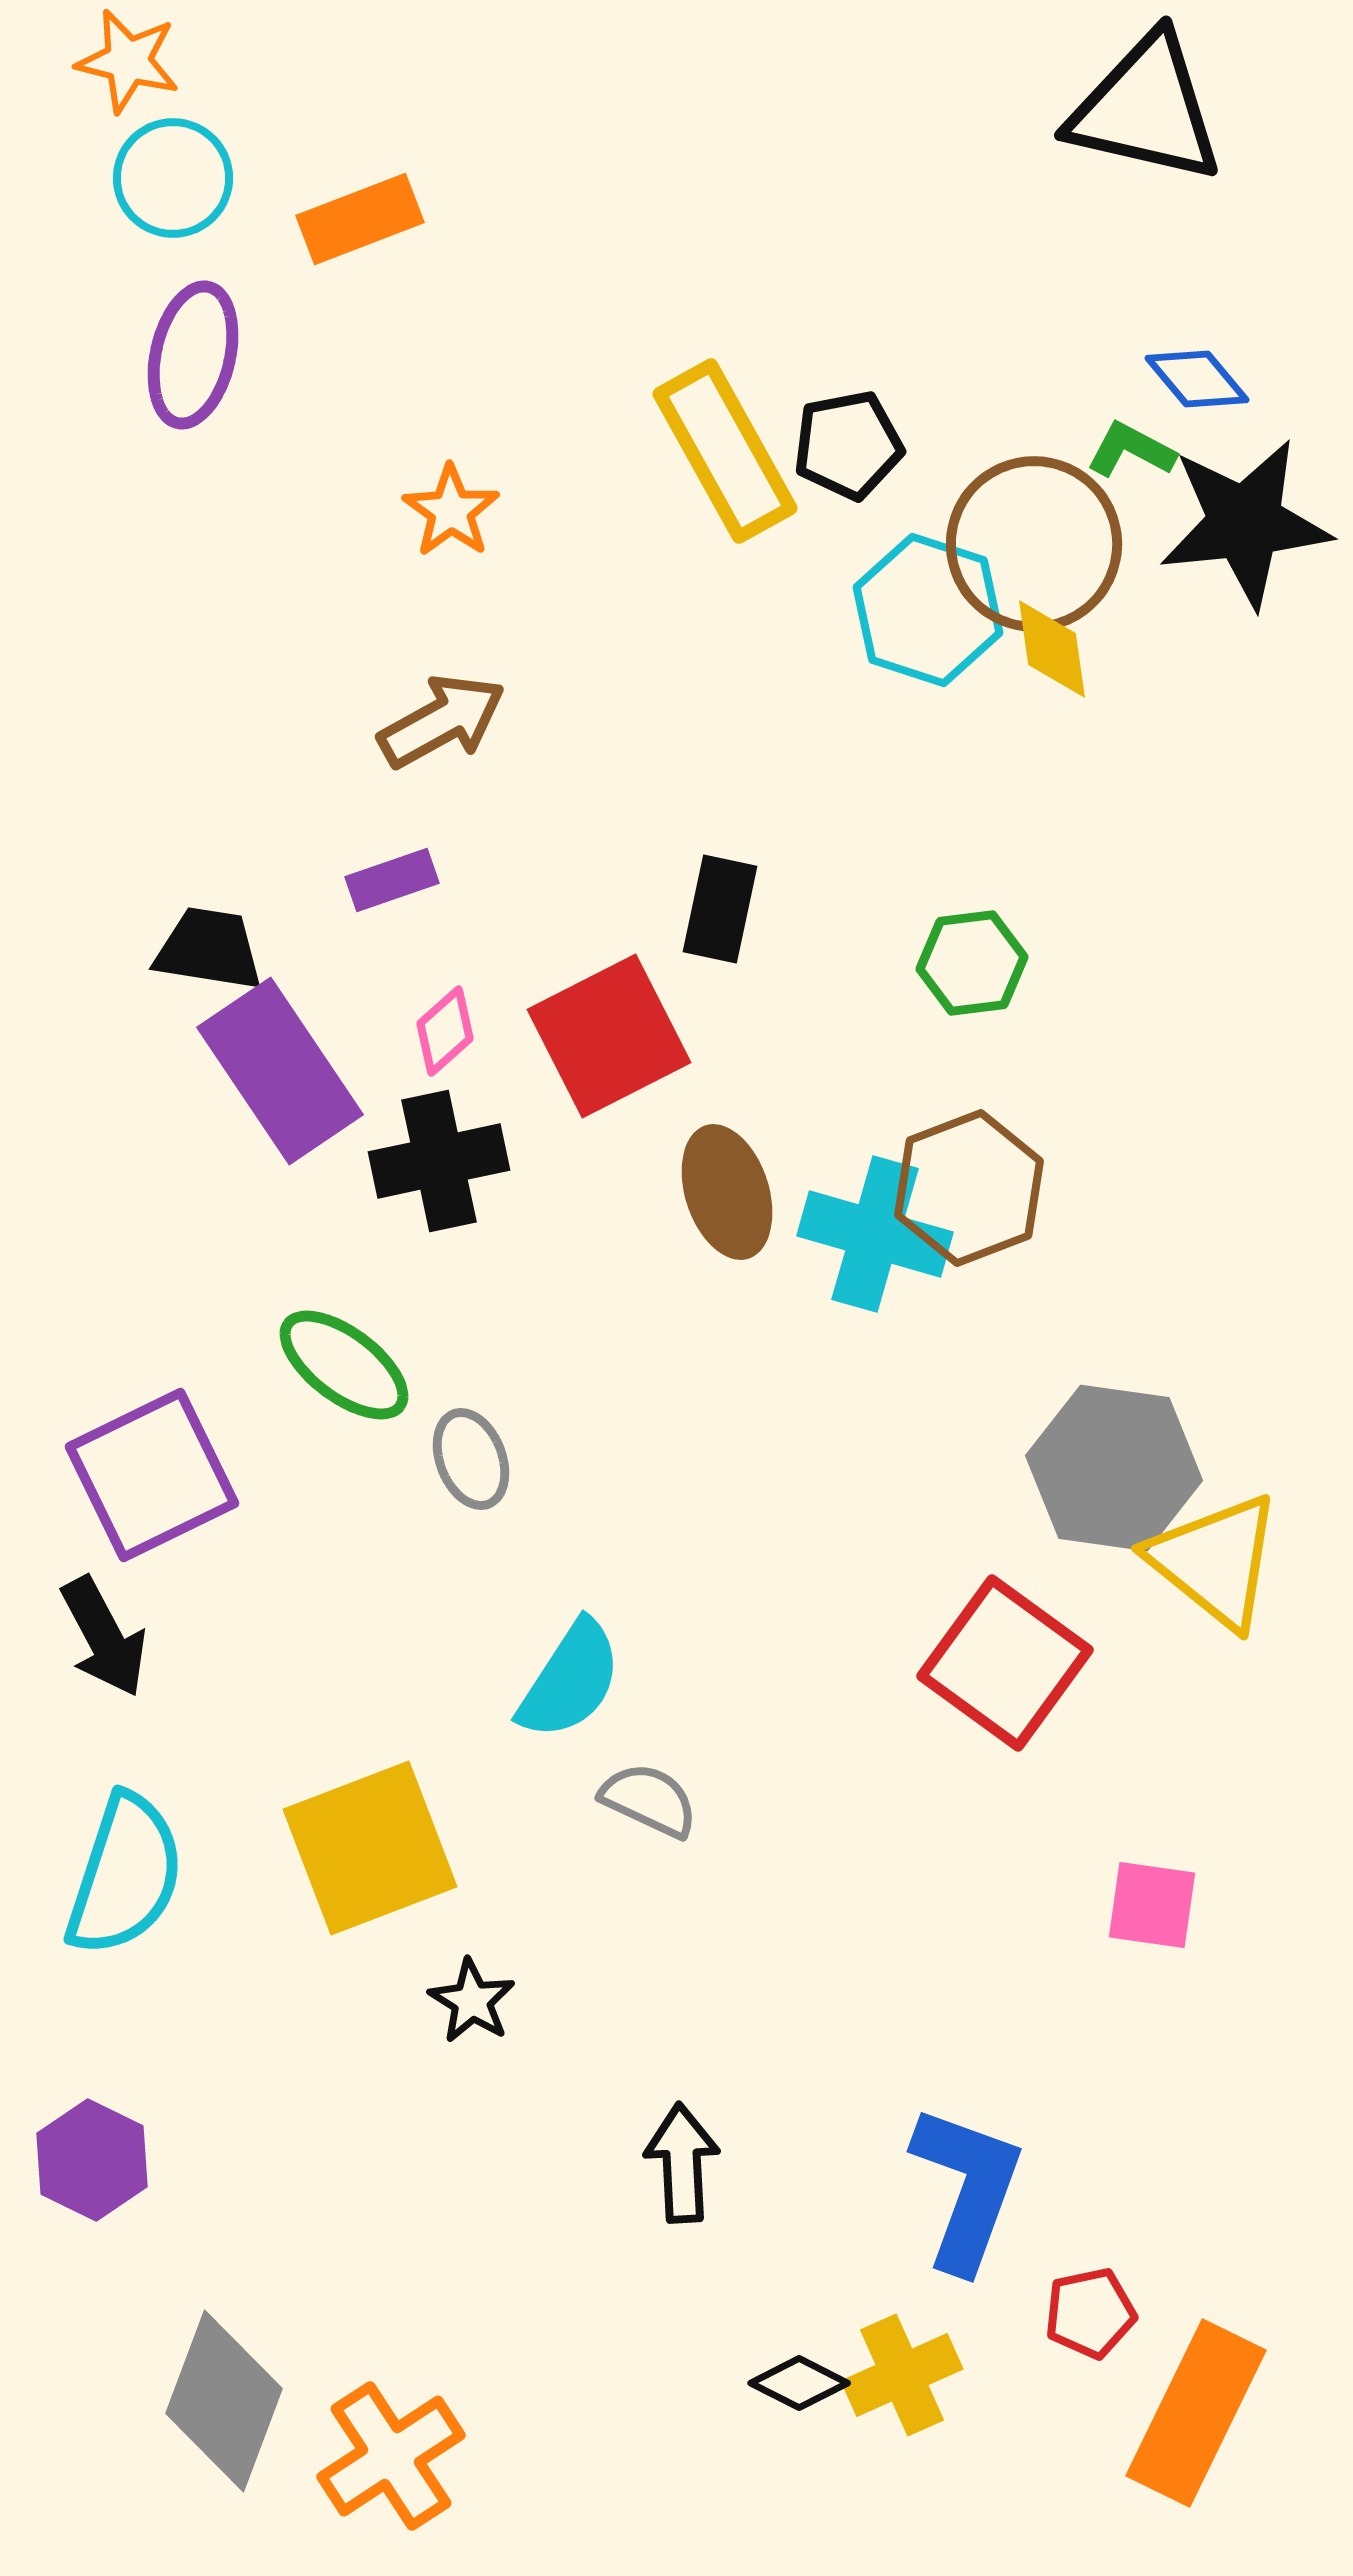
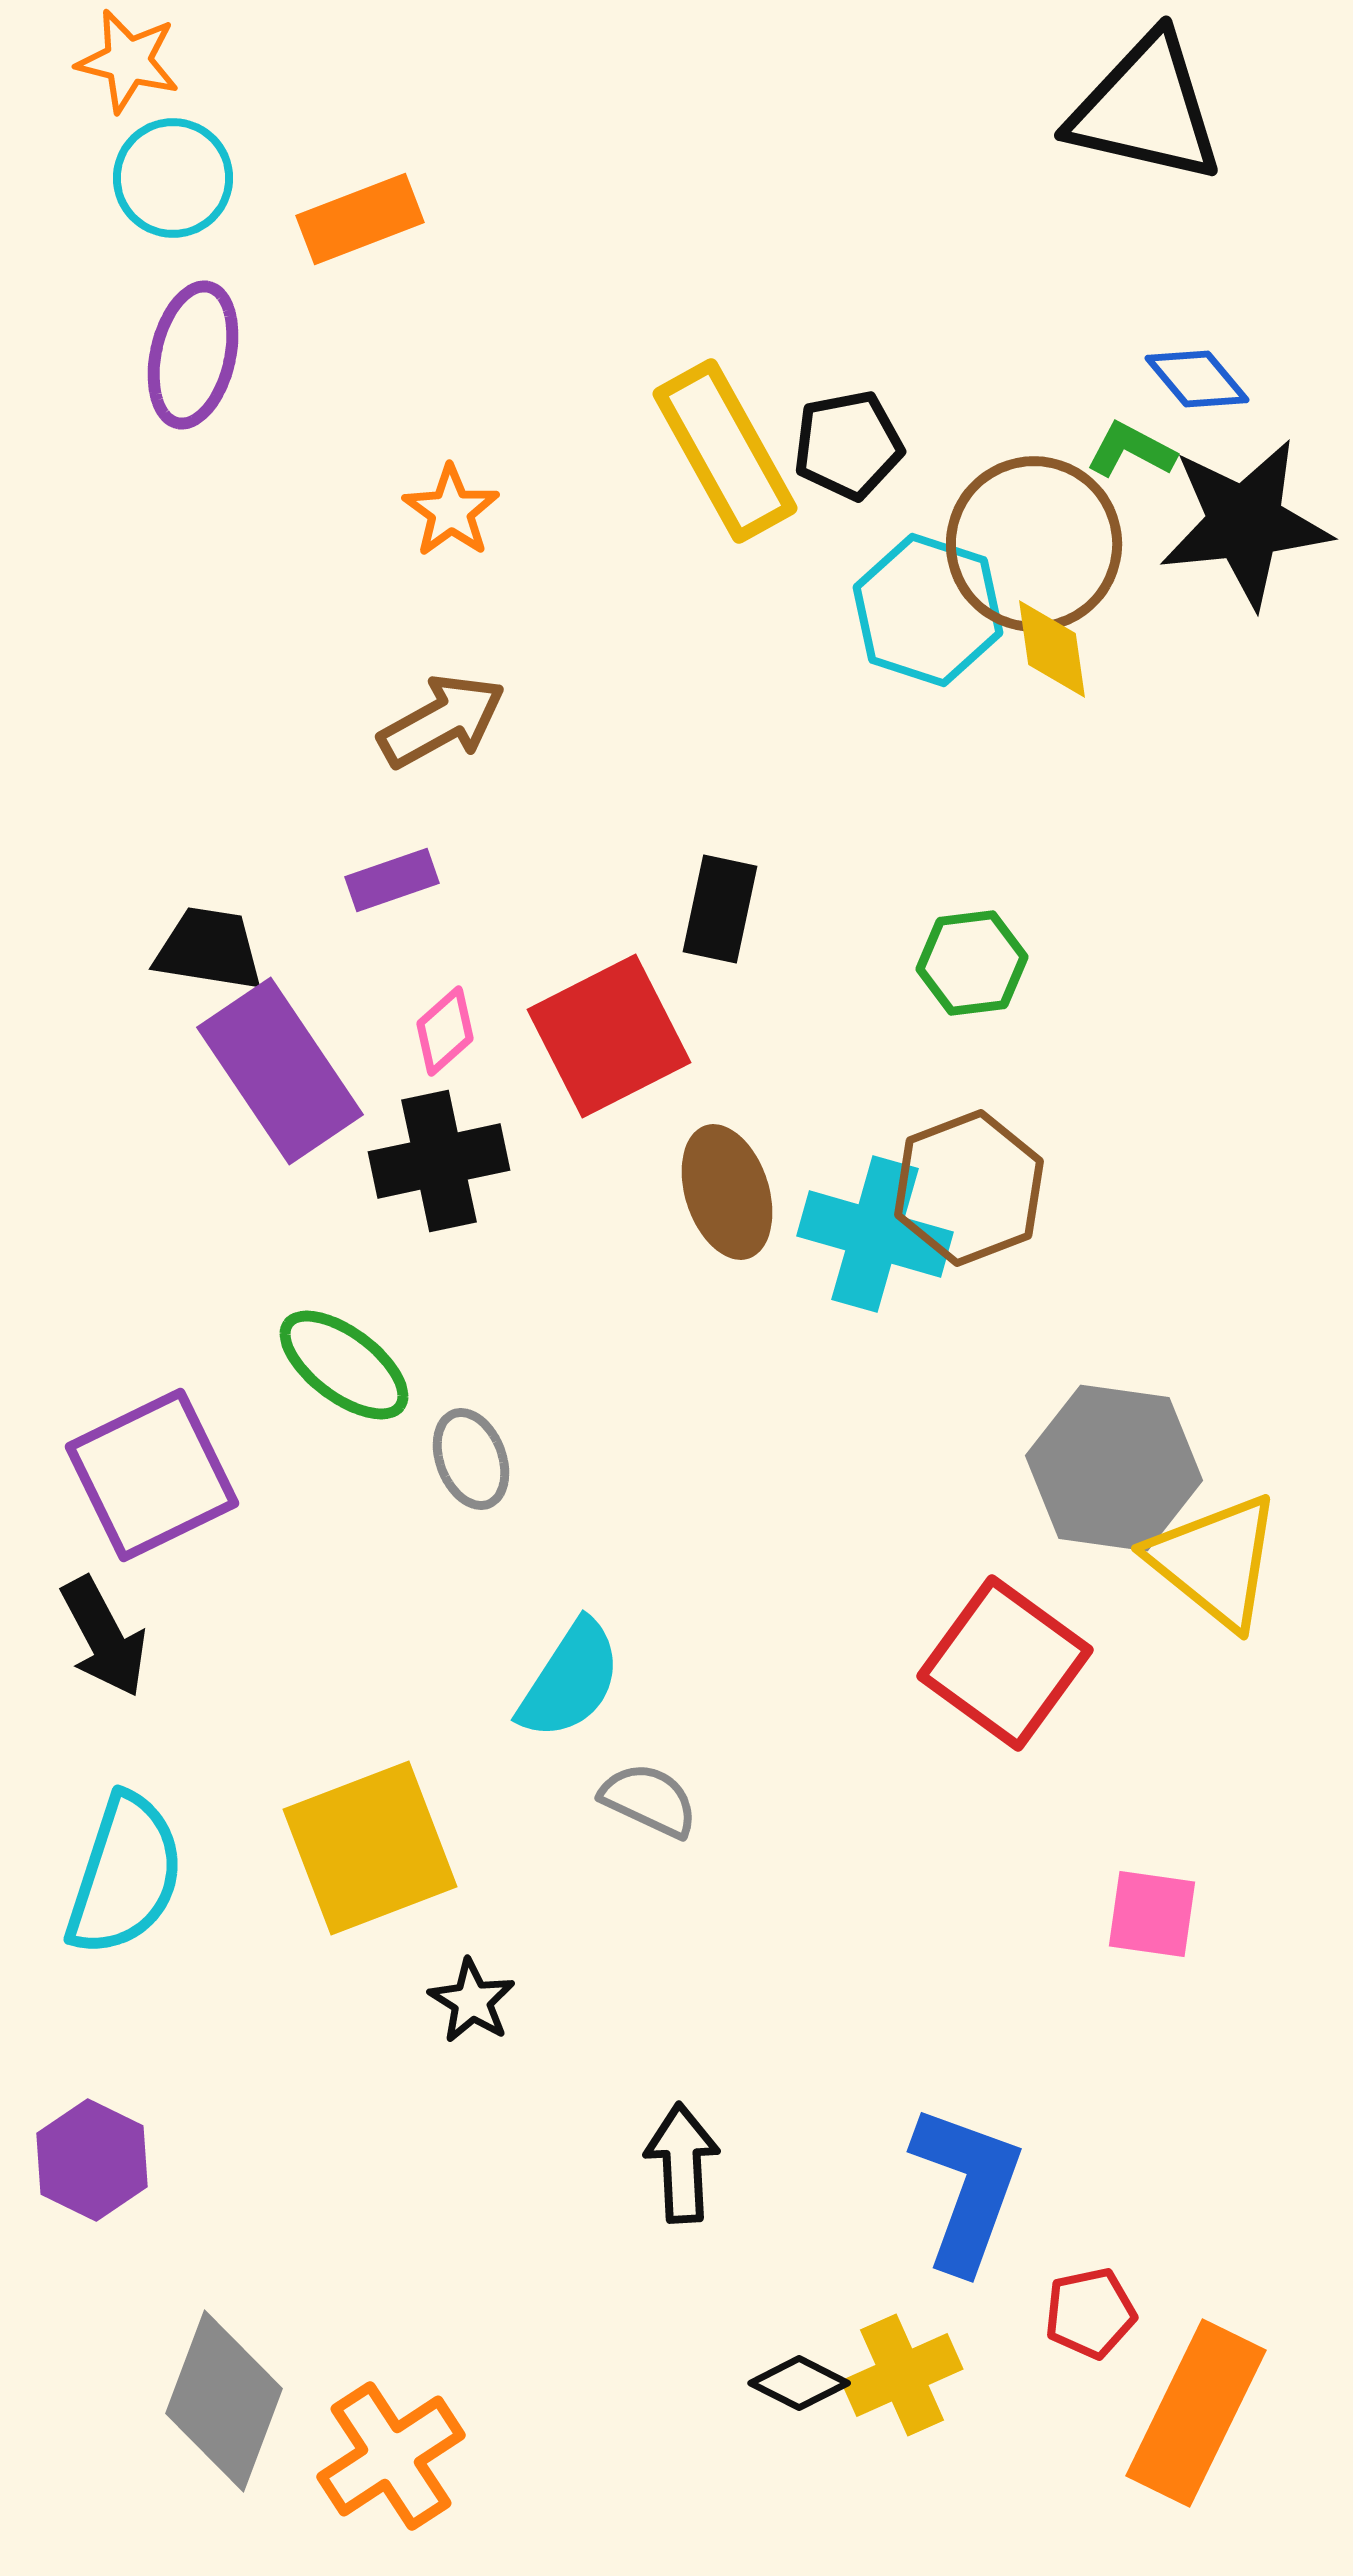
pink square at (1152, 1905): moved 9 px down
